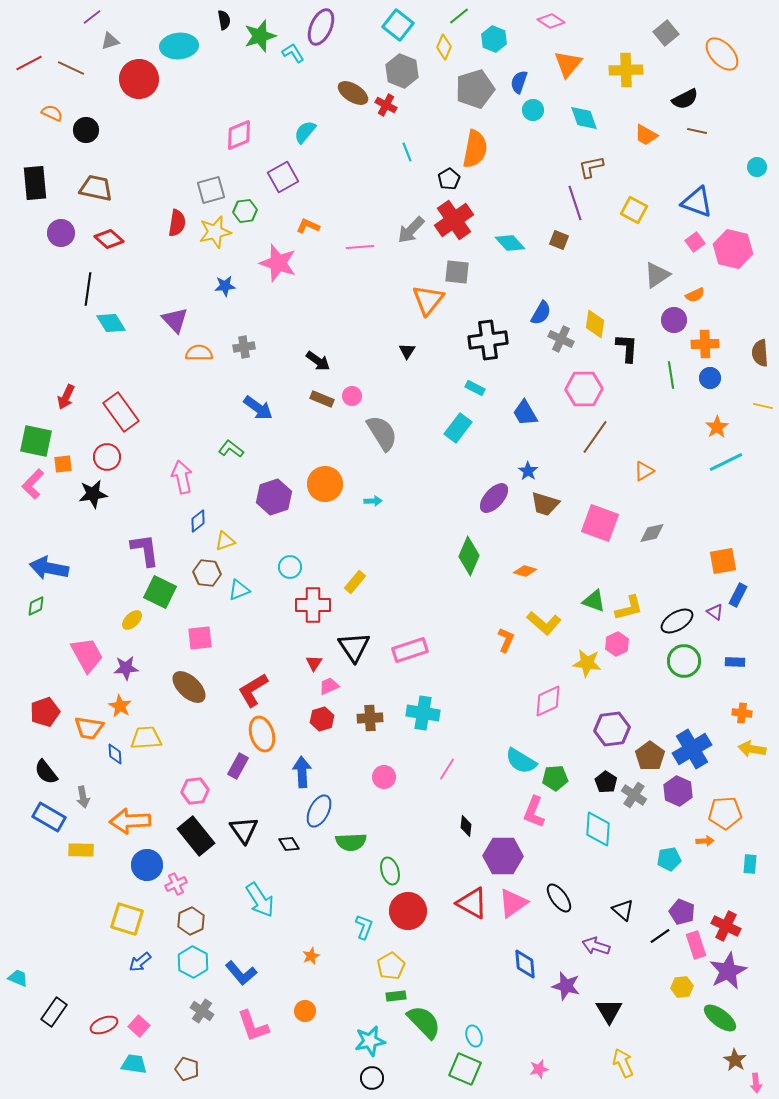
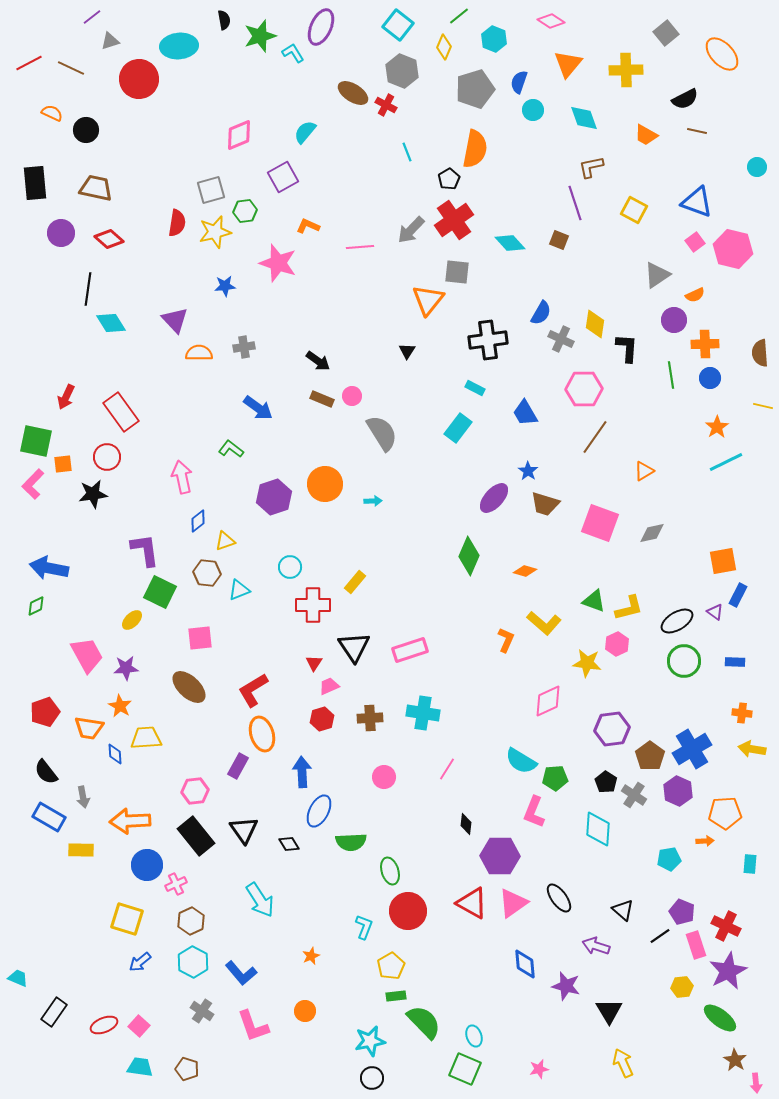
black diamond at (466, 826): moved 2 px up
purple hexagon at (503, 856): moved 3 px left
cyan trapezoid at (134, 1064): moved 6 px right, 3 px down
